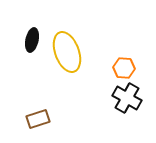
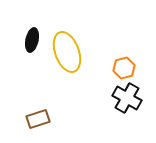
orange hexagon: rotated 20 degrees counterclockwise
